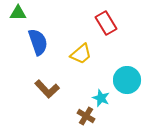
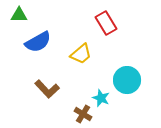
green triangle: moved 1 px right, 2 px down
blue semicircle: rotated 80 degrees clockwise
brown cross: moved 3 px left, 2 px up
